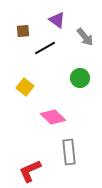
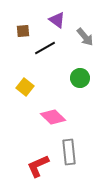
red L-shape: moved 8 px right, 5 px up
